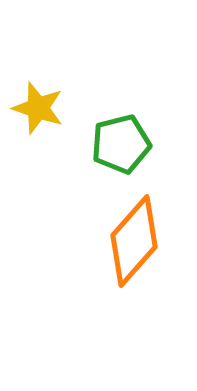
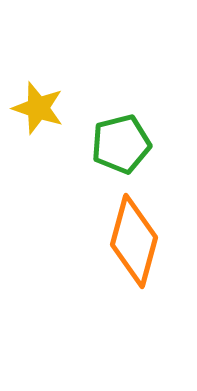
orange diamond: rotated 26 degrees counterclockwise
